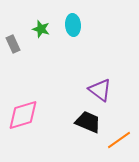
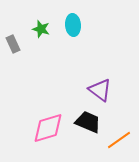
pink diamond: moved 25 px right, 13 px down
